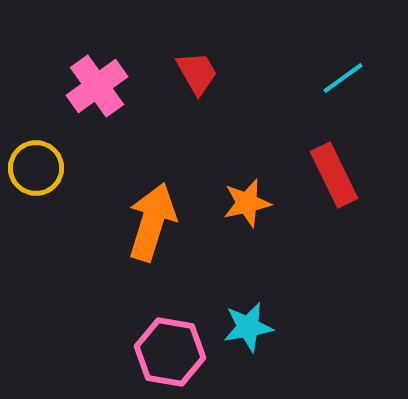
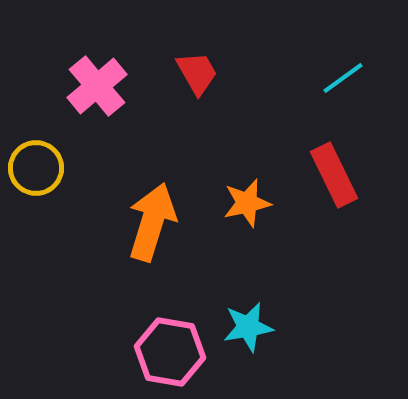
pink cross: rotated 4 degrees counterclockwise
